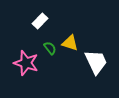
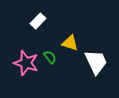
white rectangle: moved 2 px left
green semicircle: moved 9 px down
